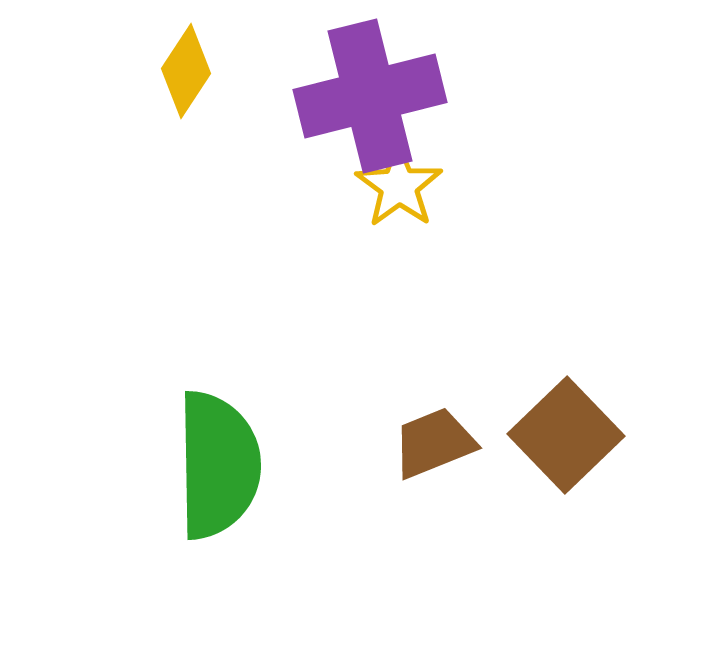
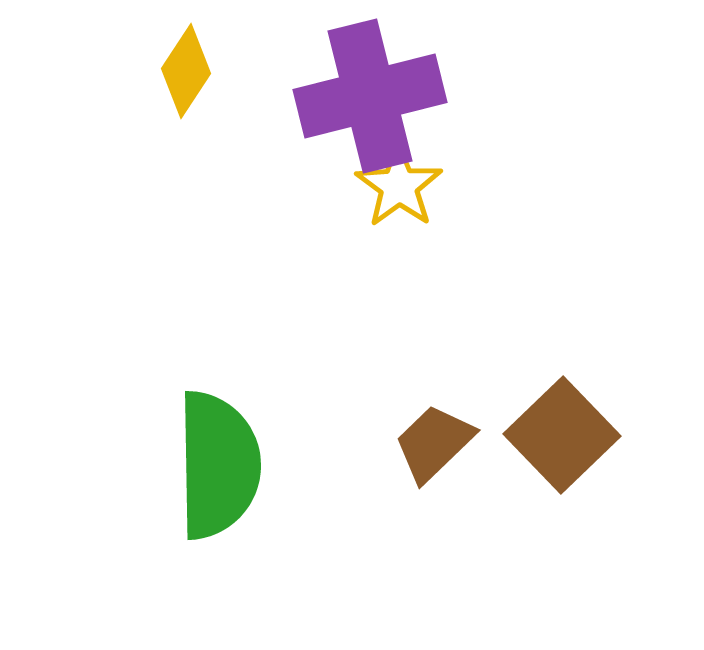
brown square: moved 4 px left
brown trapezoid: rotated 22 degrees counterclockwise
